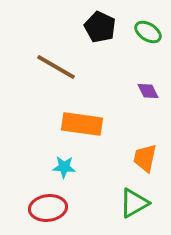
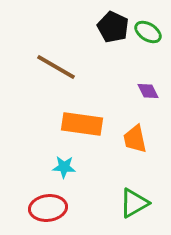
black pentagon: moved 13 px right
orange trapezoid: moved 10 px left, 19 px up; rotated 24 degrees counterclockwise
